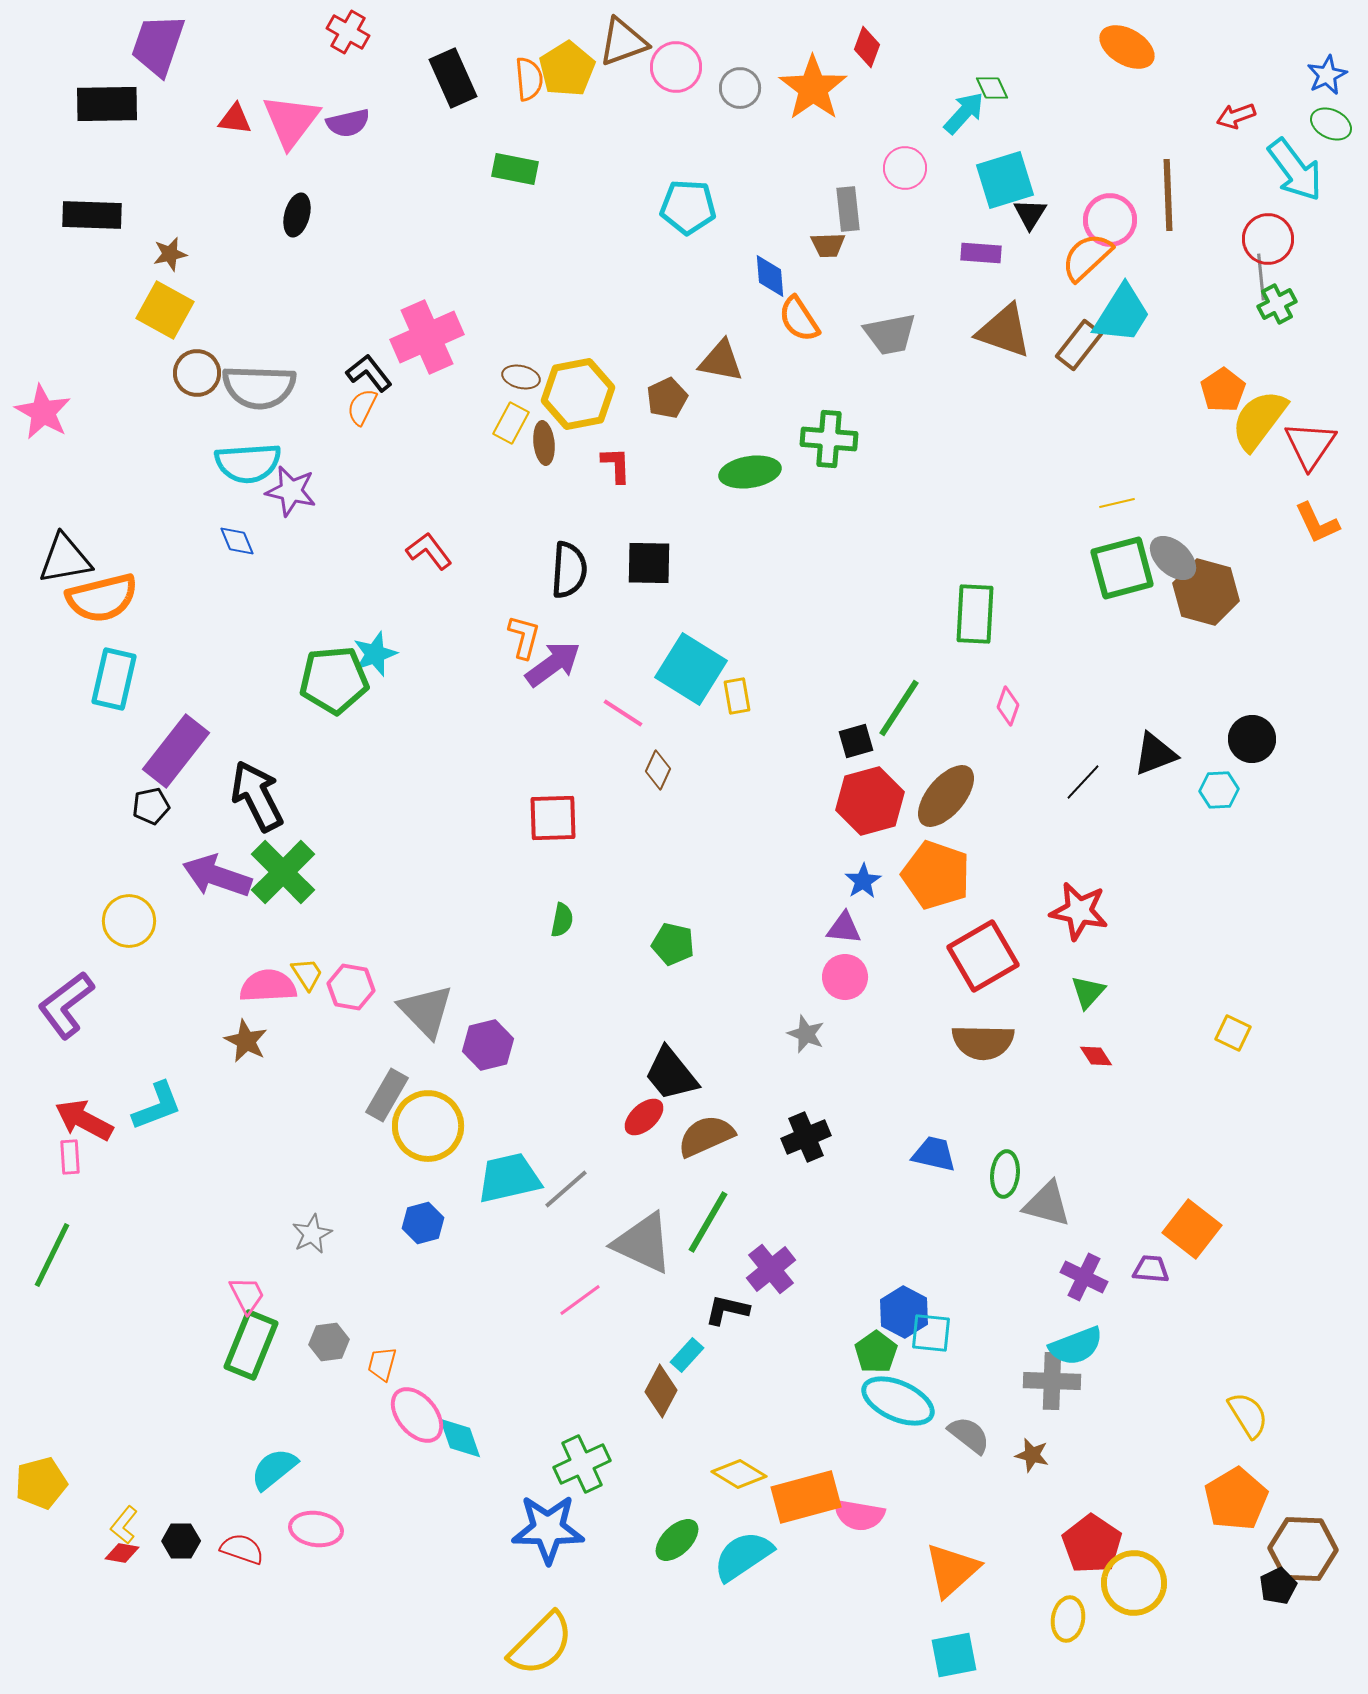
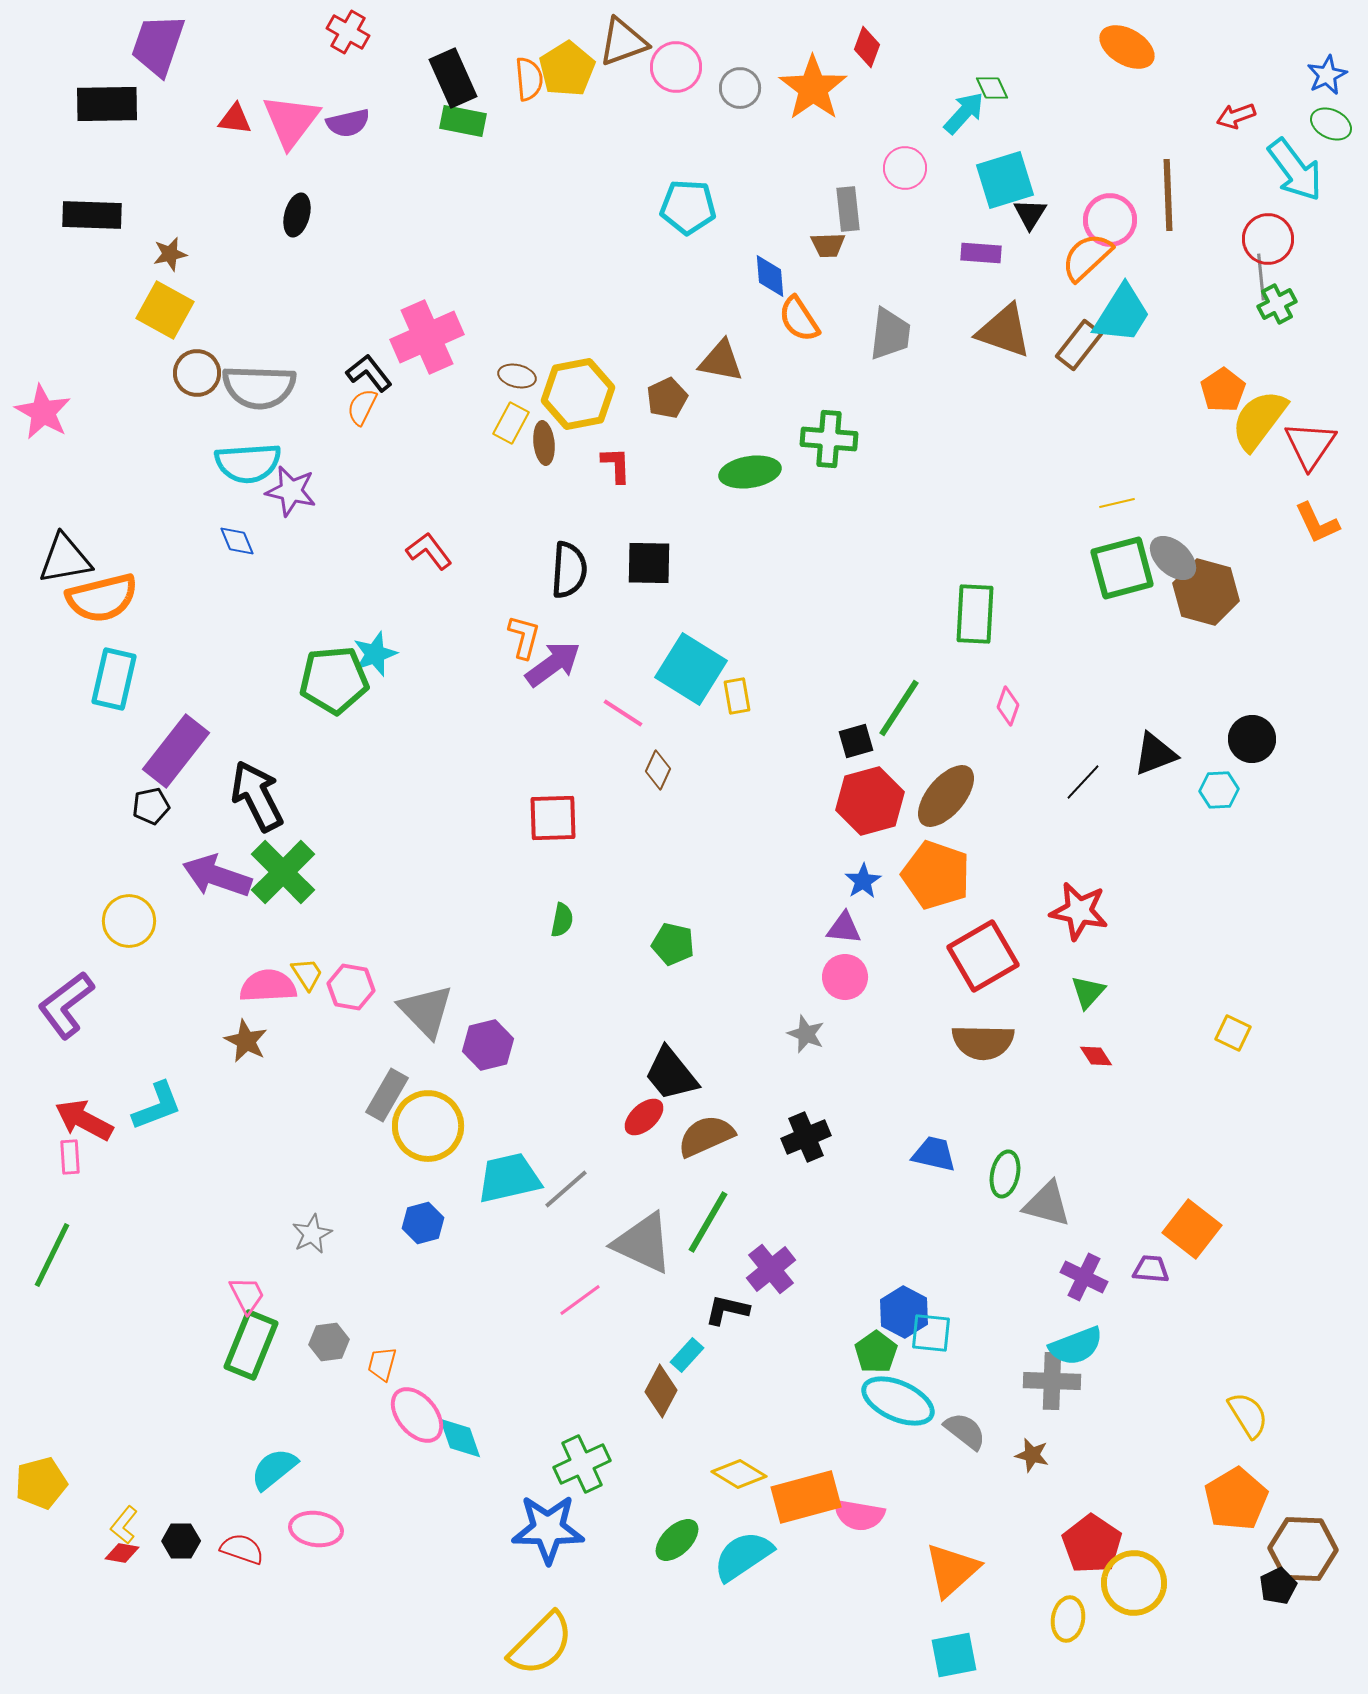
green rectangle at (515, 169): moved 52 px left, 48 px up
gray trapezoid at (890, 334): rotated 72 degrees counterclockwise
brown ellipse at (521, 377): moved 4 px left, 1 px up
green ellipse at (1005, 1174): rotated 6 degrees clockwise
gray semicircle at (969, 1435): moved 4 px left, 4 px up
